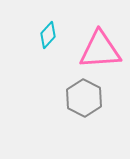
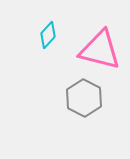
pink triangle: rotated 18 degrees clockwise
